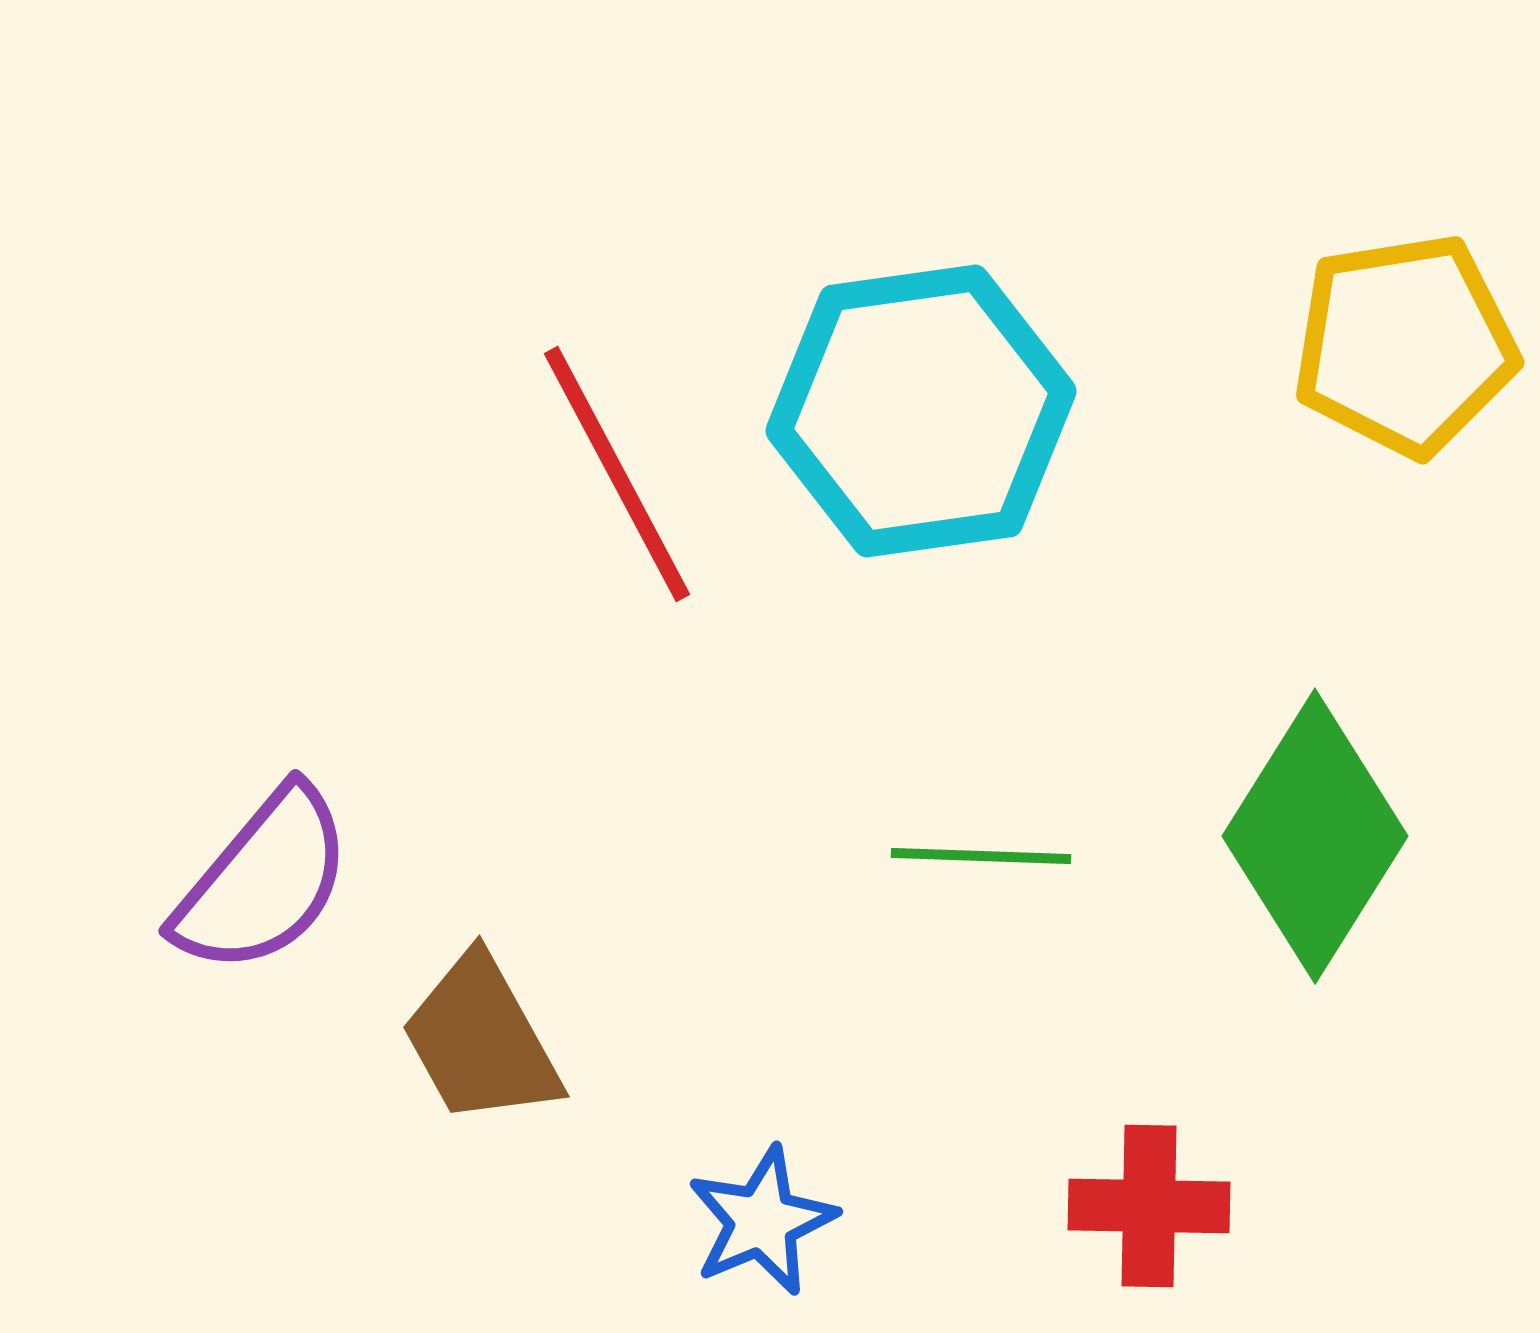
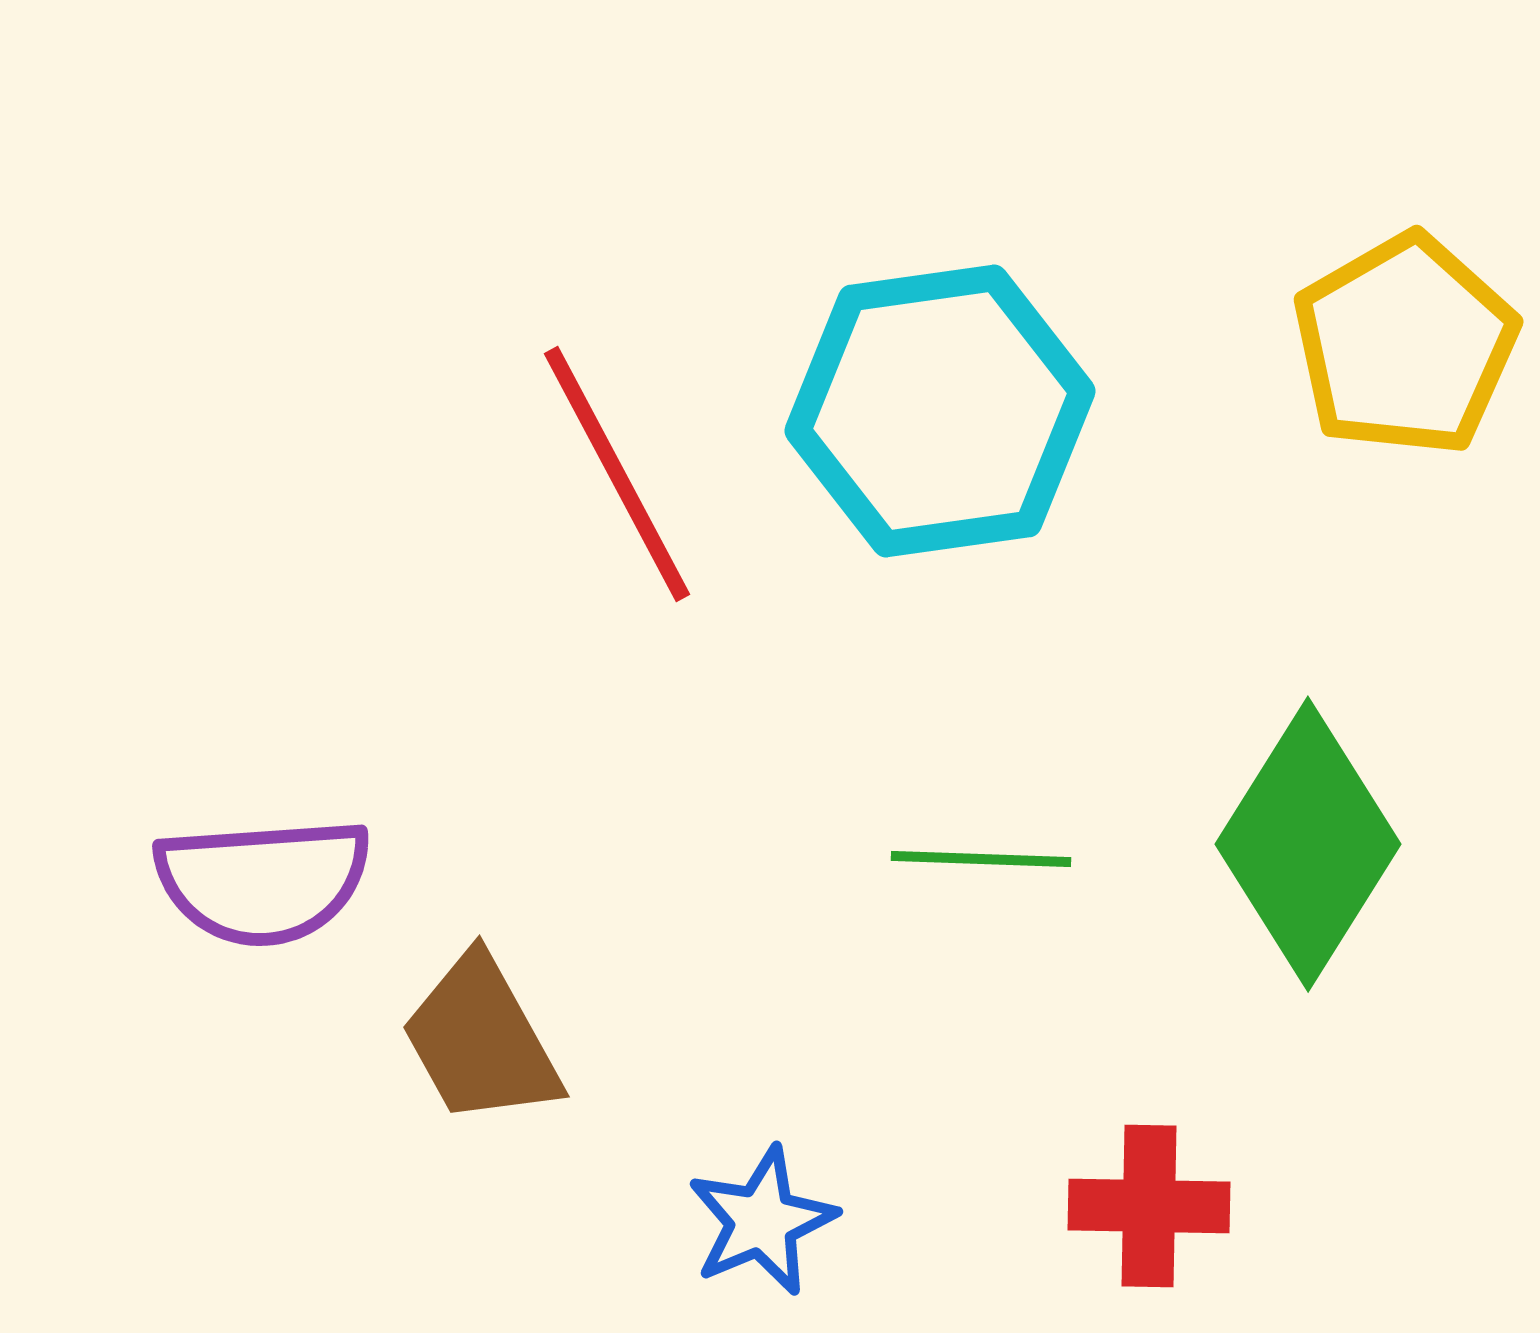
yellow pentagon: rotated 21 degrees counterclockwise
cyan hexagon: moved 19 px right
green diamond: moved 7 px left, 8 px down
green line: moved 3 px down
purple semicircle: rotated 46 degrees clockwise
